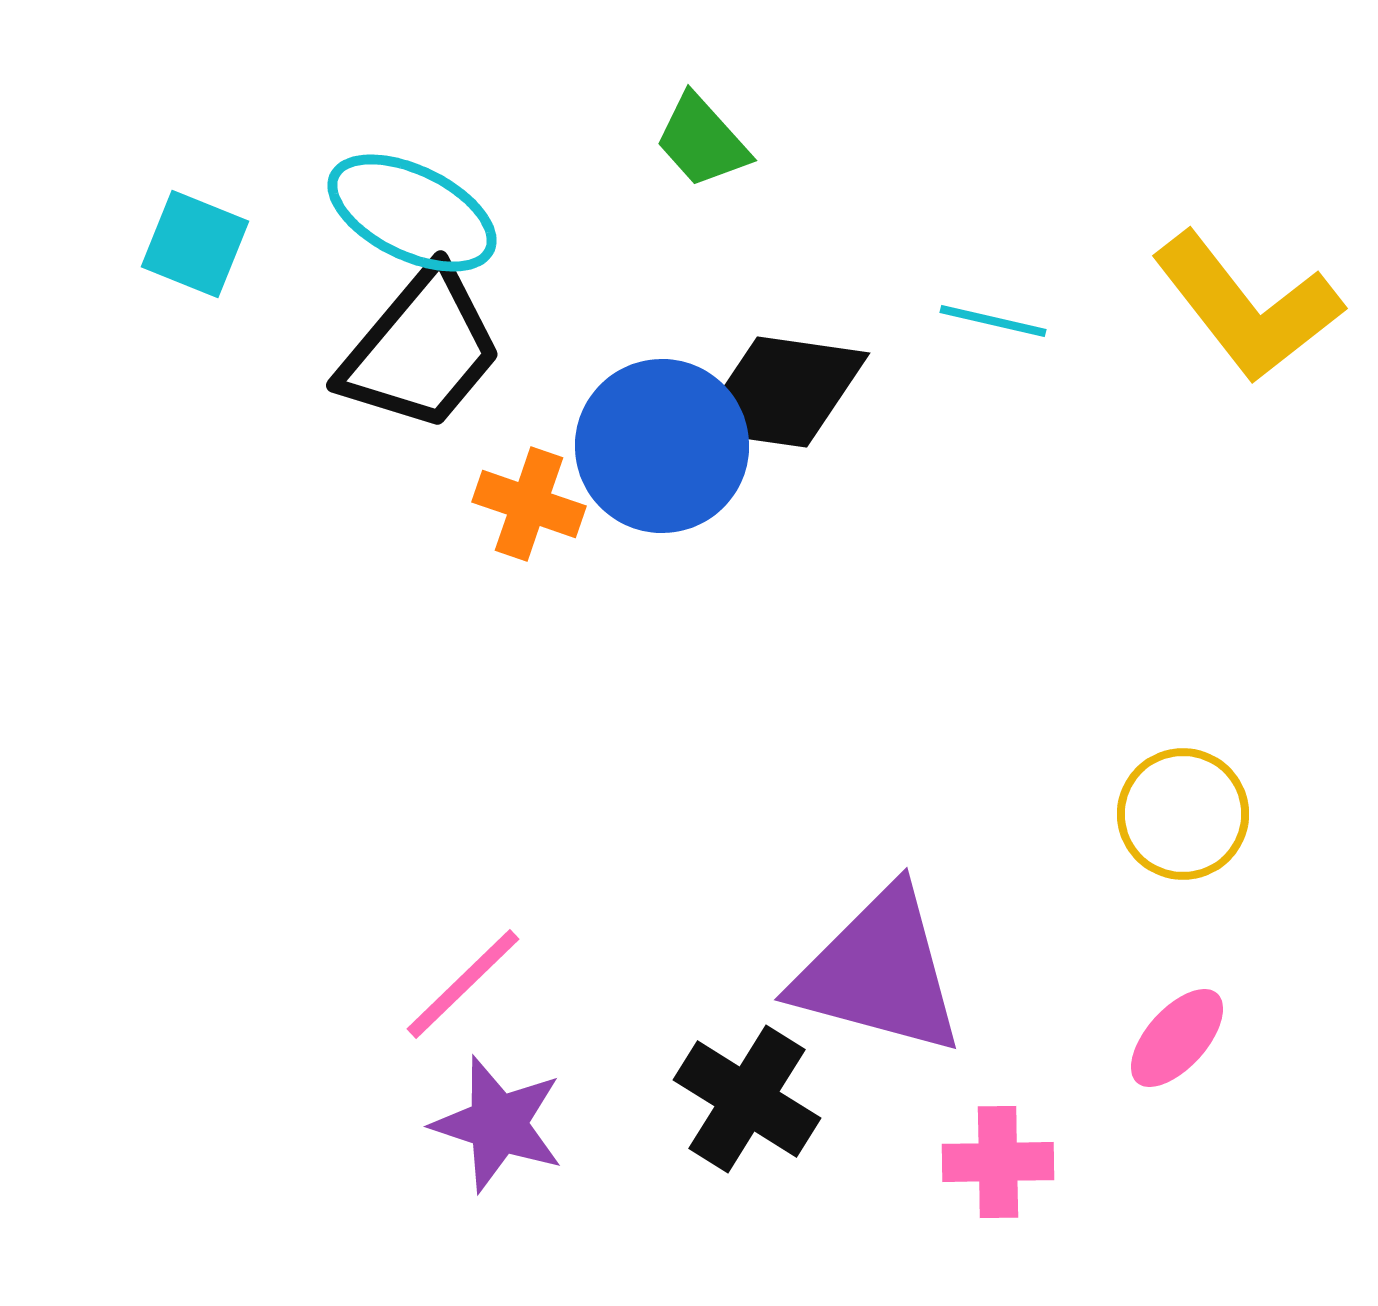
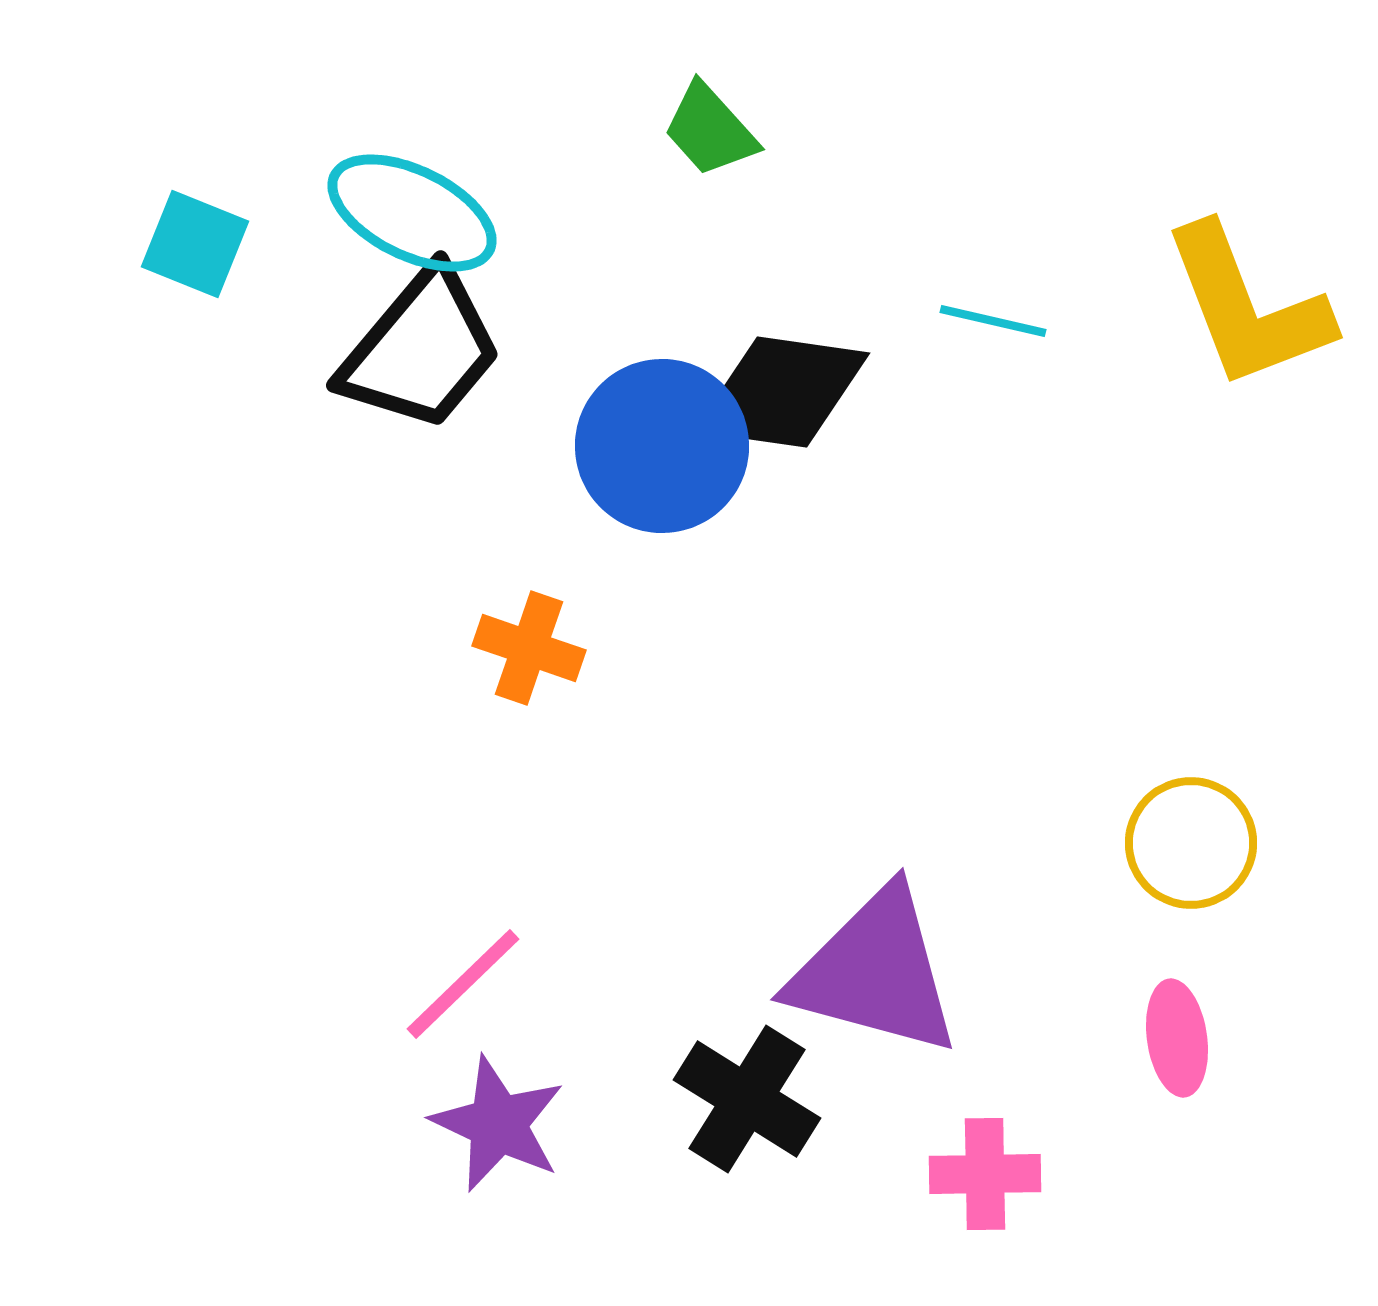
green trapezoid: moved 8 px right, 11 px up
yellow L-shape: rotated 17 degrees clockwise
orange cross: moved 144 px down
yellow circle: moved 8 px right, 29 px down
purple triangle: moved 4 px left
pink ellipse: rotated 50 degrees counterclockwise
purple star: rotated 7 degrees clockwise
pink cross: moved 13 px left, 12 px down
